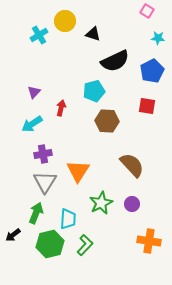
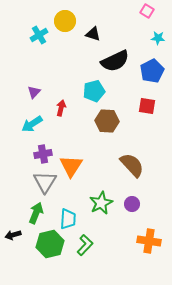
orange triangle: moved 7 px left, 5 px up
black arrow: rotated 21 degrees clockwise
